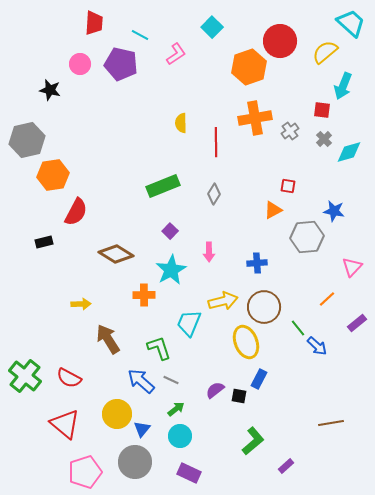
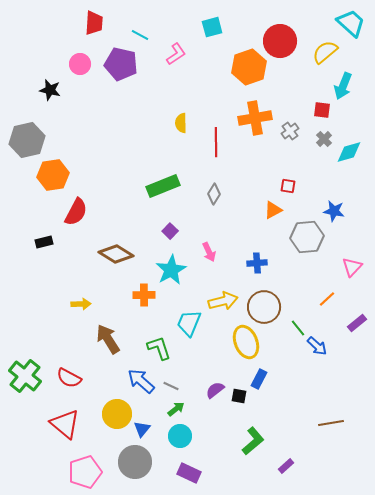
cyan square at (212, 27): rotated 30 degrees clockwise
pink arrow at (209, 252): rotated 24 degrees counterclockwise
gray line at (171, 380): moved 6 px down
